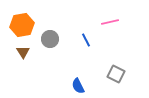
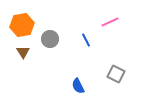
pink line: rotated 12 degrees counterclockwise
